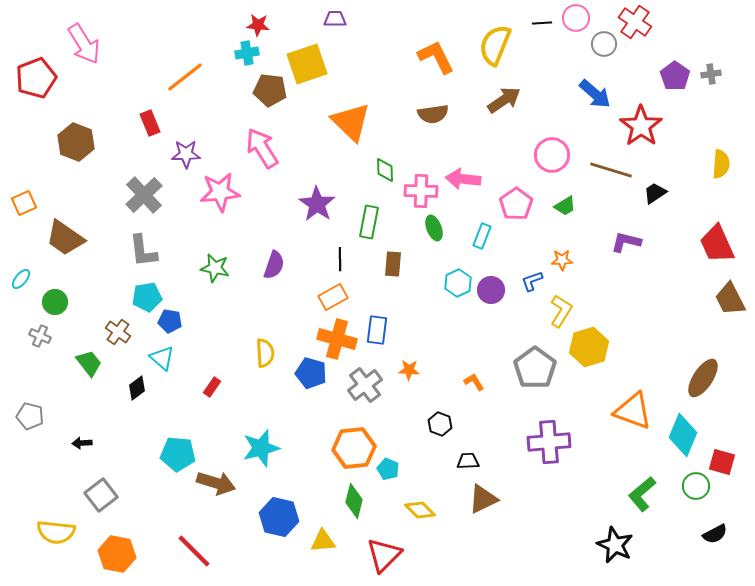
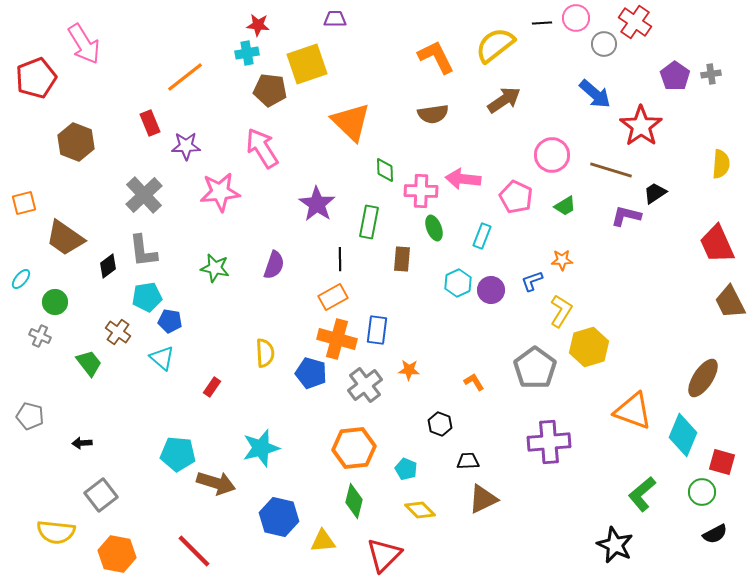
yellow semicircle at (495, 45): rotated 30 degrees clockwise
purple star at (186, 154): moved 8 px up
orange square at (24, 203): rotated 10 degrees clockwise
pink pentagon at (516, 204): moved 7 px up; rotated 12 degrees counterclockwise
purple L-shape at (626, 242): moved 26 px up
brown rectangle at (393, 264): moved 9 px right, 5 px up
brown trapezoid at (730, 299): moved 3 px down
black diamond at (137, 388): moved 29 px left, 122 px up
cyan pentagon at (388, 469): moved 18 px right
green circle at (696, 486): moved 6 px right, 6 px down
